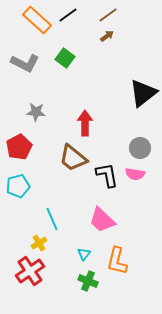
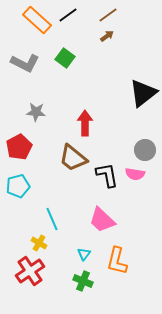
gray circle: moved 5 px right, 2 px down
yellow cross: rotated 28 degrees counterclockwise
green cross: moved 5 px left
